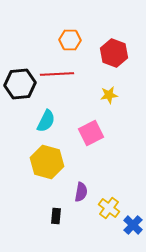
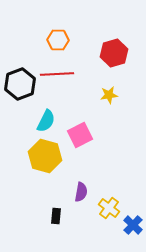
orange hexagon: moved 12 px left
red hexagon: rotated 24 degrees clockwise
black hexagon: rotated 16 degrees counterclockwise
pink square: moved 11 px left, 2 px down
yellow hexagon: moved 2 px left, 6 px up
